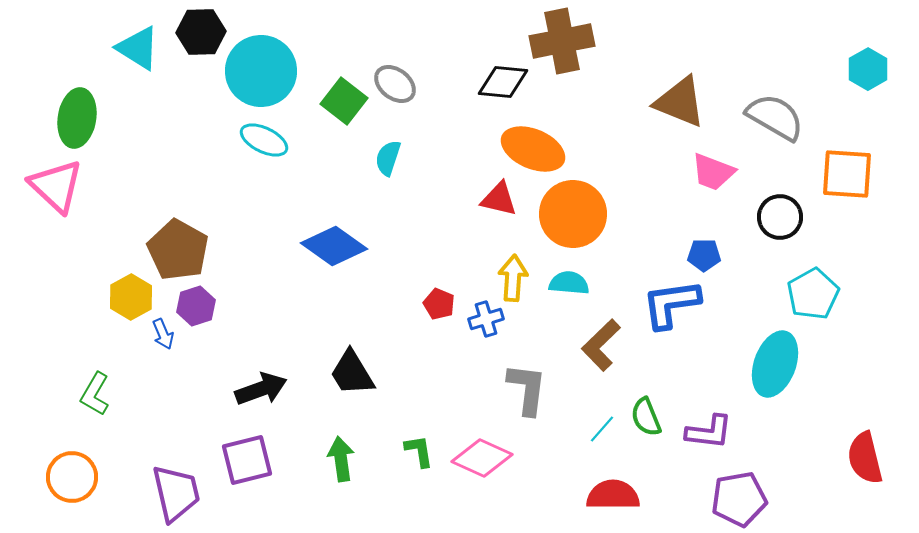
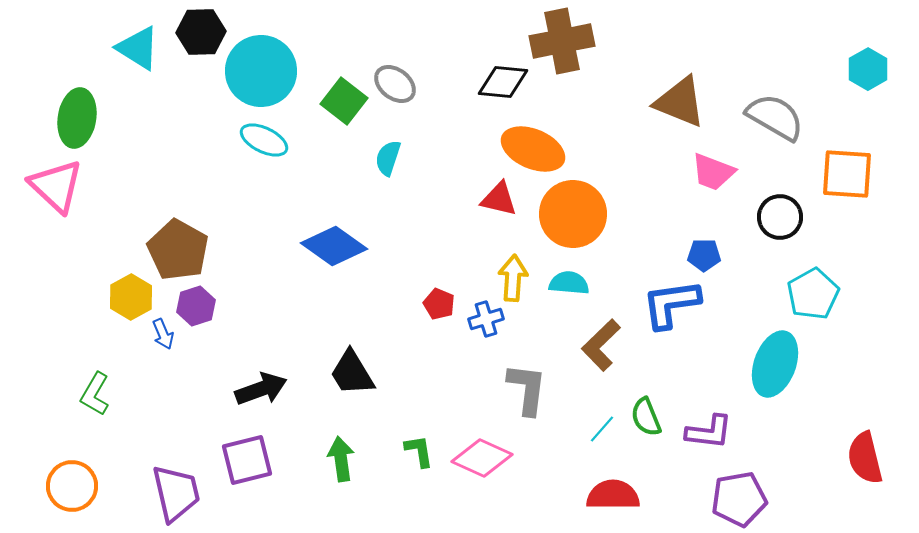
orange circle at (72, 477): moved 9 px down
